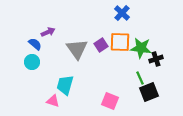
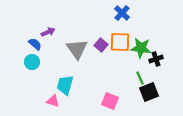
purple square: rotated 16 degrees counterclockwise
